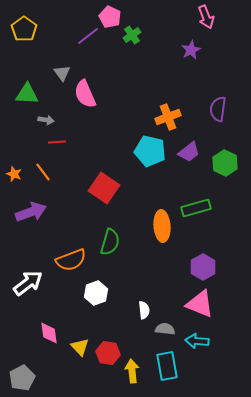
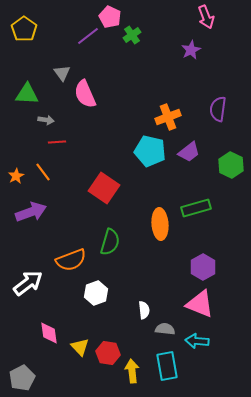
green hexagon: moved 6 px right, 2 px down
orange star: moved 2 px right, 2 px down; rotated 21 degrees clockwise
orange ellipse: moved 2 px left, 2 px up
